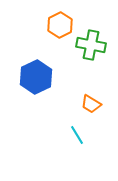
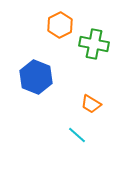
green cross: moved 3 px right, 1 px up
blue hexagon: rotated 12 degrees counterclockwise
cyan line: rotated 18 degrees counterclockwise
